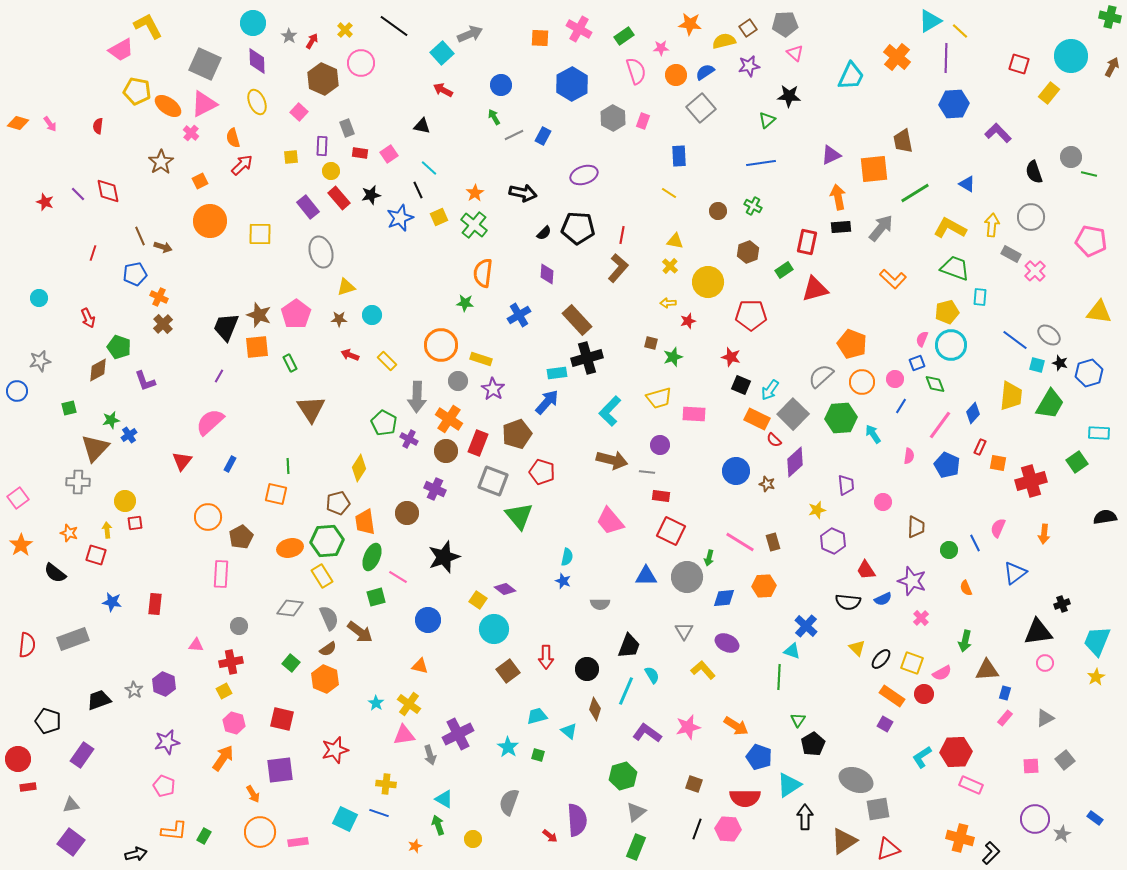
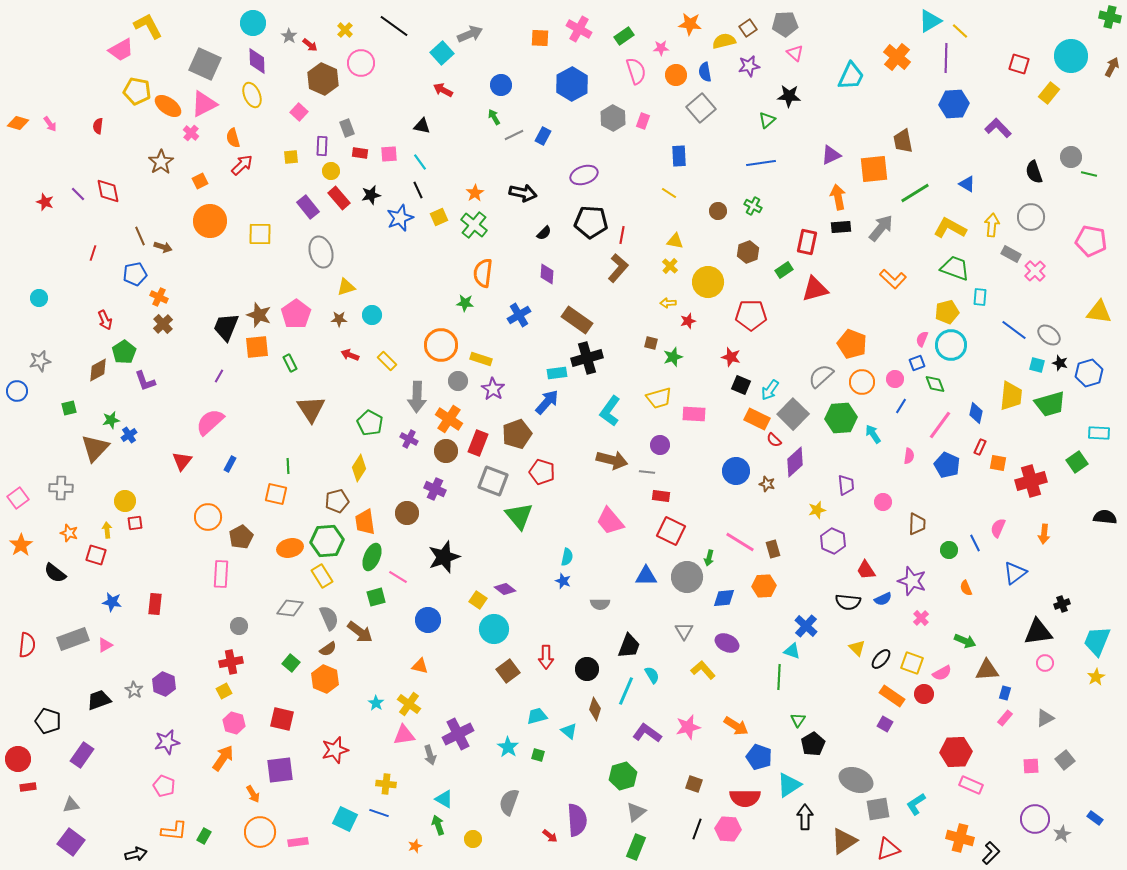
red arrow at (312, 41): moved 2 px left, 4 px down; rotated 98 degrees clockwise
blue semicircle at (705, 72): rotated 66 degrees counterclockwise
yellow ellipse at (257, 102): moved 5 px left, 7 px up
purple L-shape at (998, 133): moved 5 px up
pink square at (389, 154): rotated 30 degrees clockwise
cyan line at (429, 168): moved 9 px left, 6 px up; rotated 12 degrees clockwise
black pentagon at (578, 228): moved 13 px right, 6 px up
red arrow at (88, 318): moved 17 px right, 2 px down
brown rectangle at (577, 320): rotated 12 degrees counterclockwise
blue line at (1015, 340): moved 1 px left, 10 px up
green pentagon at (119, 347): moved 5 px right, 5 px down; rotated 20 degrees clockwise
green trapezoid at (1050, 404): rotated 44 degrees clockwise
cyan L-shape at (610, 411): rotated 8 degrees counterclockwise
blue diamond at (973, 413): moved 3 px right; rotated 30 degrees counterclockwise
green pentagon at (384, 423): moved 14 px left
gray cross at (78, 482): moved 17 px left, 6 px down
brown pentagon at (338, 503): moved 1 px left, 2 px up
black semicircle at (1105, 517): rotated 15 degrees clockwise
brown trapezoid at (916, 527): moved 1 px right, 3 px up
brown rectangle at (773, 542): moved 7 px down
green arrow at (965, 641): rotated 80 degrees counterclockwise
pink triangle at (196, 645): moved 91 px left; rotated 35 degrees counterclockwise
cyan L-shape at (922, 757): moved 6 px left, 47 px down
